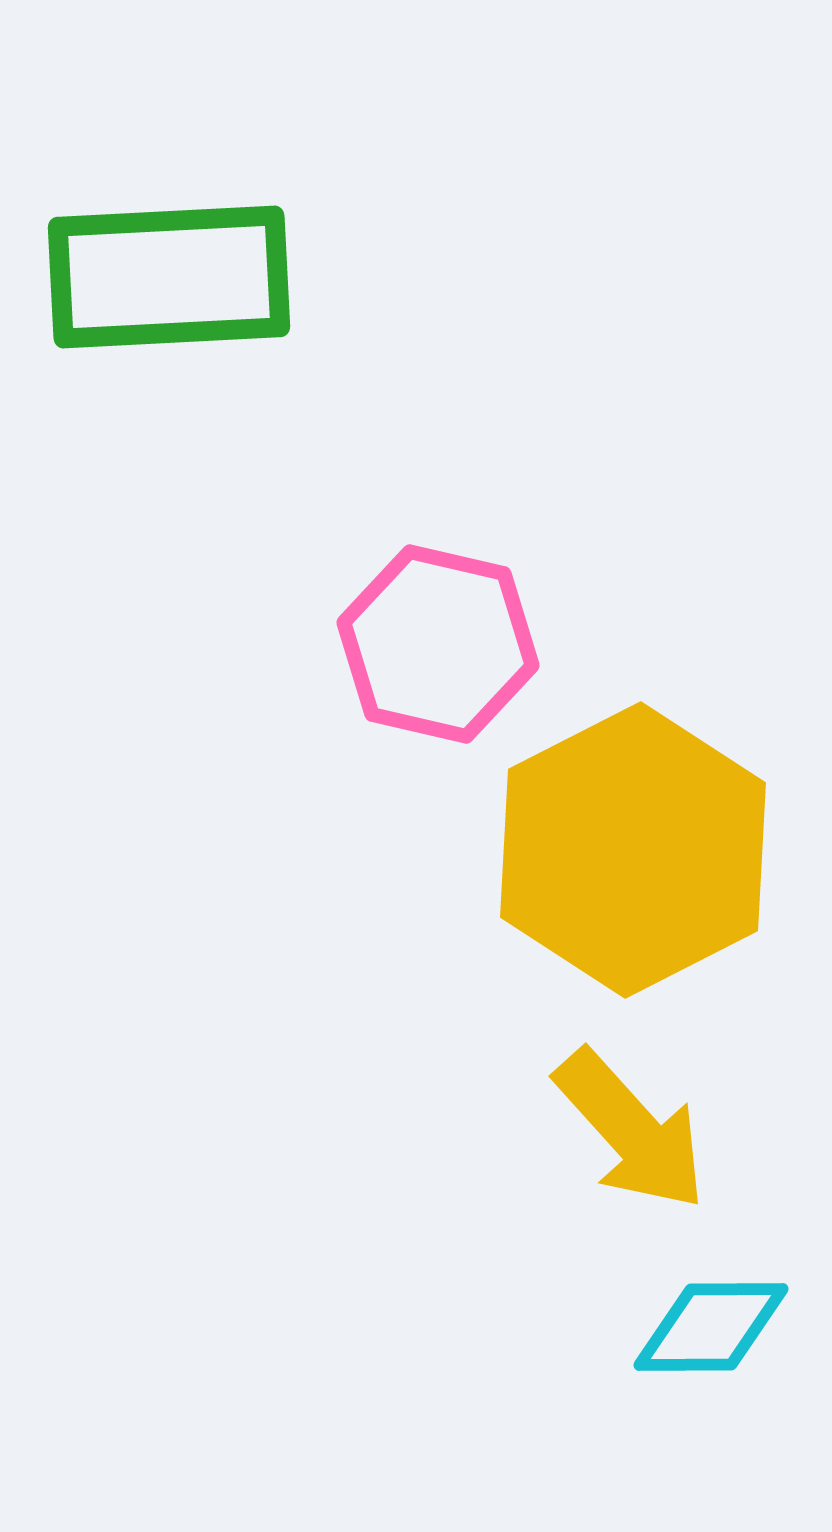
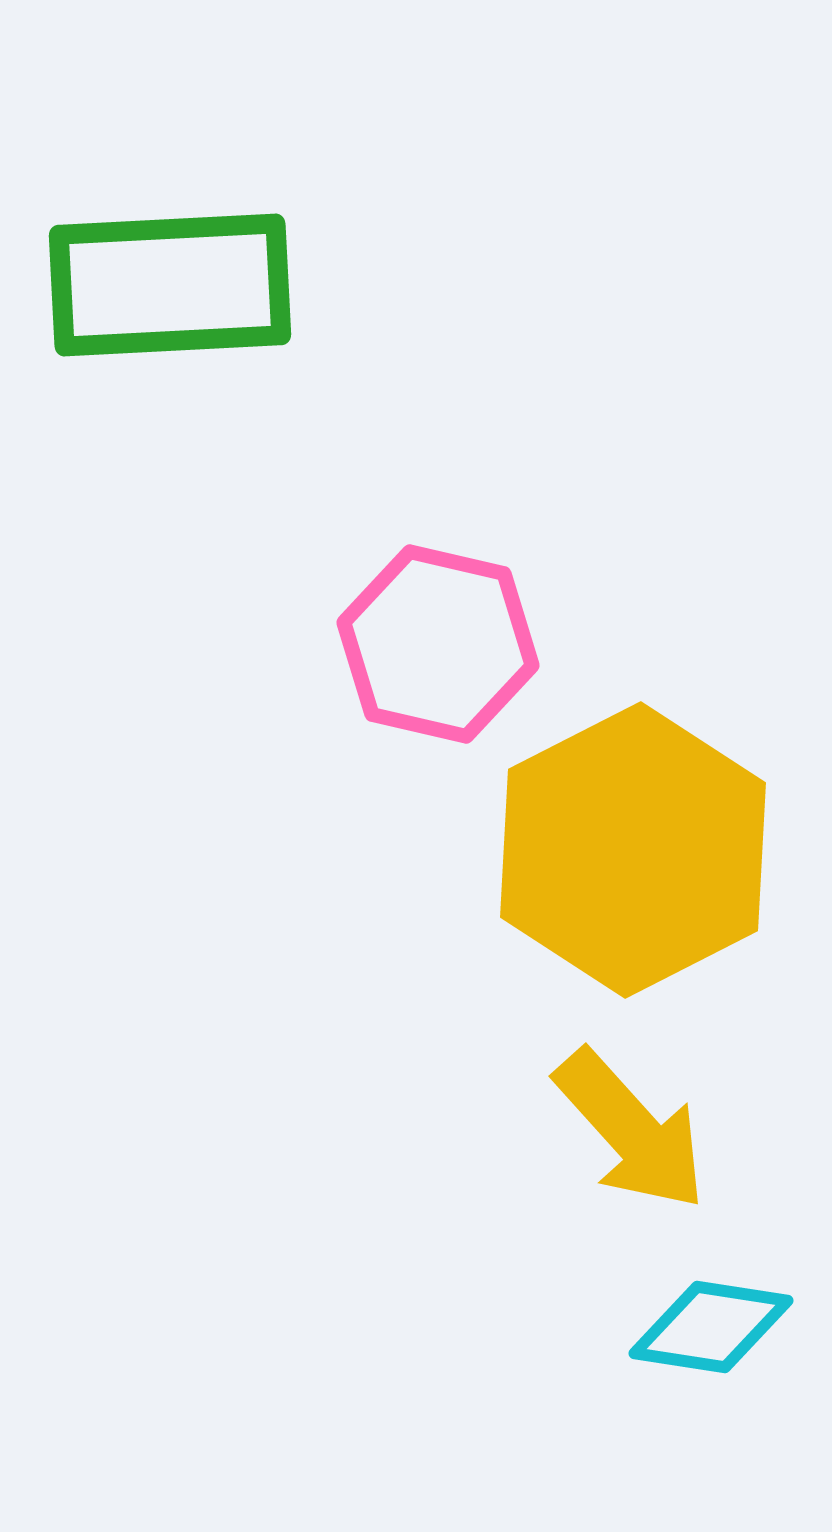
green rectangle: moved 1 px right, 8 px down
cyan diamond: rotated 9 degrees clockwise
